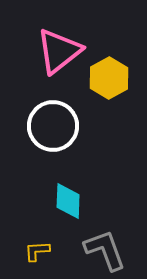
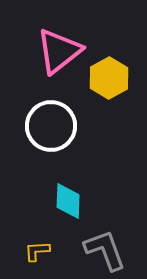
white circle: moved 2 px left
